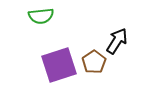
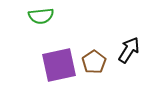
black arrow: moved 12 px right, 9 px down
purple square: rotated 6 degrees clockwise
